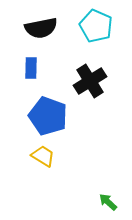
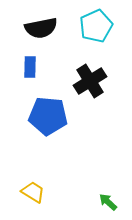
cyan pentagon: rotated 24 degrees clockwise
blue rectangle: moved 1 px left, 1 px up
blue pentagon: rotated 15 degrees counterclockwise
yellow trapezoid: moved 10 px left, 36 px down
